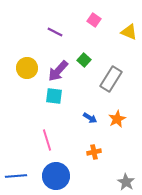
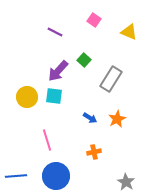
yellow circle: moved 29 px down
